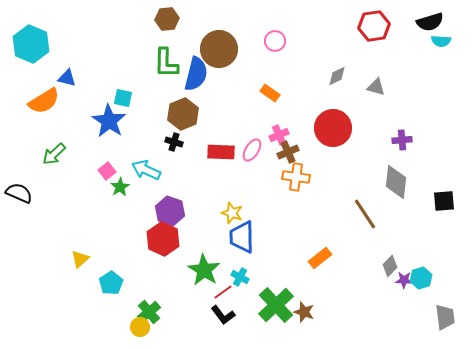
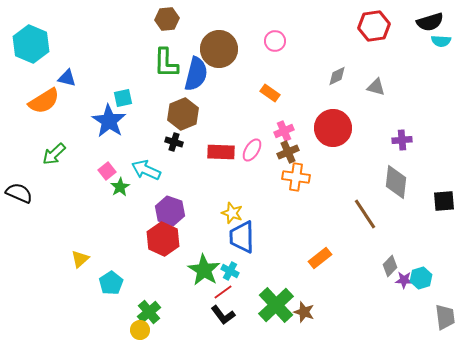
cyan square at (123, 98): rotated 24 degrees counterclockwise
pink cross at (279, 135): moved 5 px right, 4 px up
cyan cross at (240, 277): moved 10 px left, 6 px up
yellow circle at (140, 327): moved 3 px down
